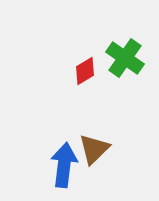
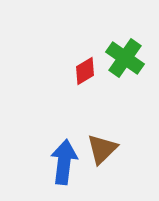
brown triangle: moved 8 px right
blue arrow: moved 3 px up
